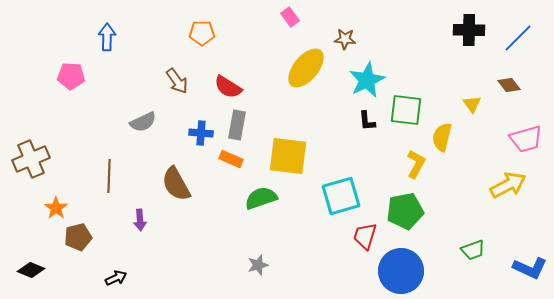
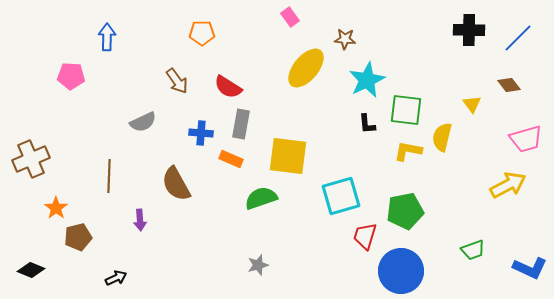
black L-shape: moved 3 px down
gray rectangle: moved 4 px right, 1 px up
yellow L-shape: moved 8 px left, 13 px up; rotated 108 degrees counterclockwise
